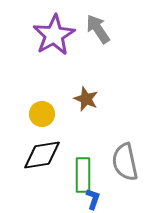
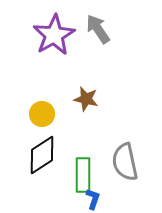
brown star: rotated 10 degrees counterclockwise
black diamond: rotated 24 degrees counterclockwise
